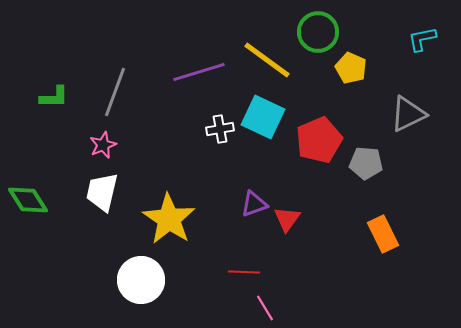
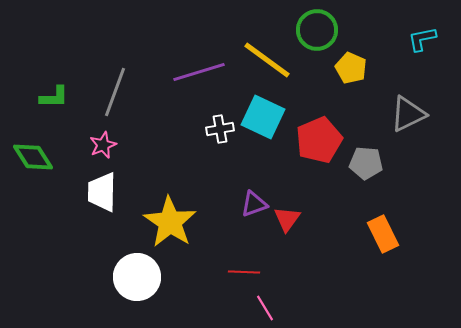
green circle: moved 1 px left, 2 px up
white trapezoid: rotated 12 degrees counterclockwise
green diamond: moved 5 px right, 43 px up
yellow star: moved 1 px right, 3 px down
white circle: moved 4 px left, 3 px up
